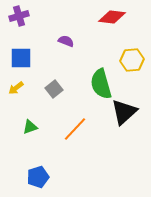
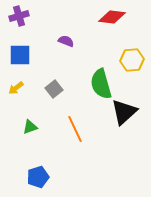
blue square: moved 1 px left, 3 px up
orange line: rotated 68 degrees counterclockwise
